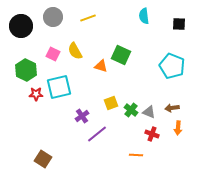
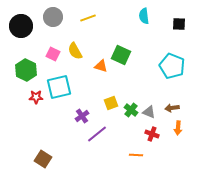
red star: moved 3 px down
